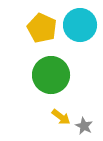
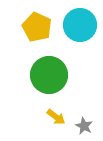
yellow pentagon: moved 5 px left, 1 px up
green circle: moved 2 px left
yellow arrow: moved 5 px left
